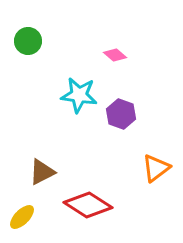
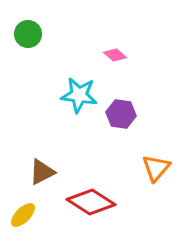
green circle: moved 7 px up
purple hexagon: rotated 12 degrees counterclockwise
orange triangle: rotated 12 degrees counterclockwise
red diamond: moved 3 px right, 3 px up
yellow ellipse: moved 1 px right, 2 px up
